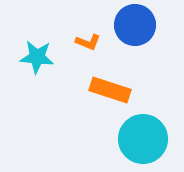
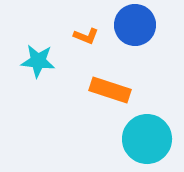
orange L-shape: moved 2 px left, 6 px up
cyan star: moved 1 px right, 4 px down
cyan circle: moved 4 px right
